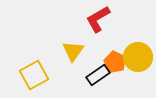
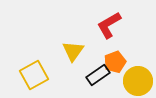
red L-shape: moved 11 px right, 6 px down
yellow circle: moved 24 px down
orange pentagon: rotated 25 degrees clockwise
